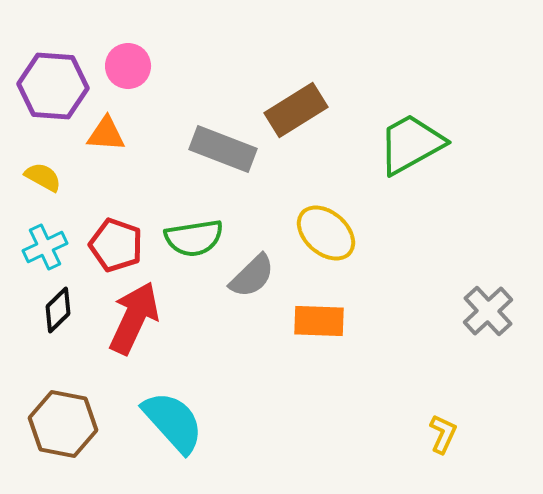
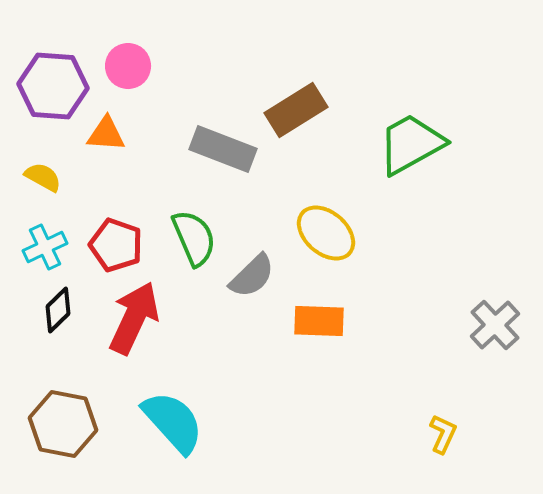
green semicircle: rotated 104 degrees counterclockwise
gray cross: moved 7 px right, 14 px down
